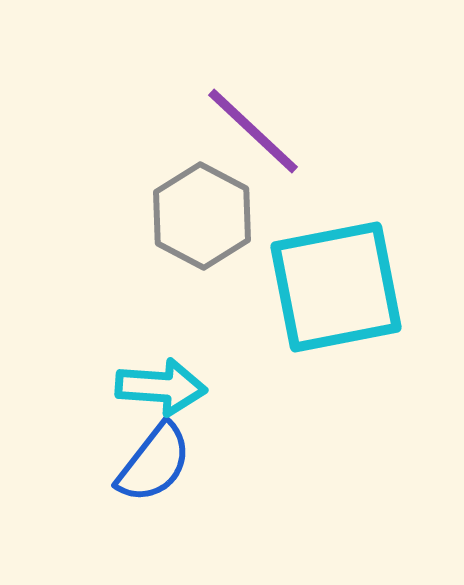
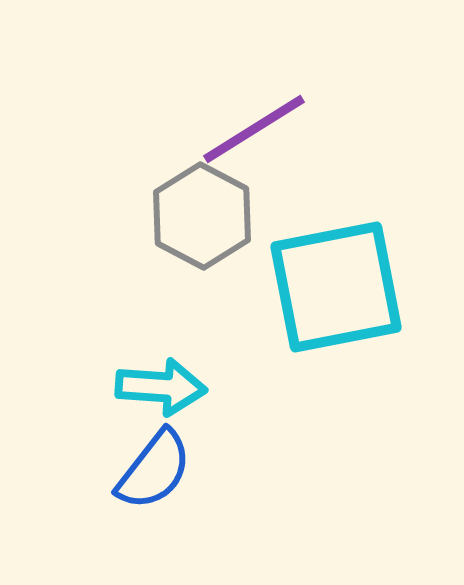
purple line: moved 1 px right, 2 px up; rotated 75 degrees counterclockwise
blue semicircle: moved 7 px down
